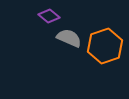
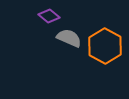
orange hexagon: rotated 12 degrees counterclockwise
